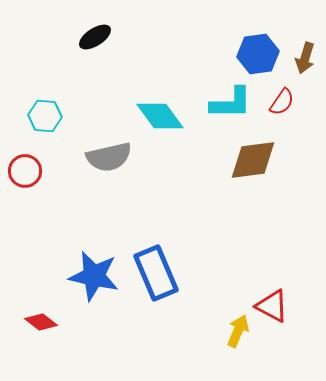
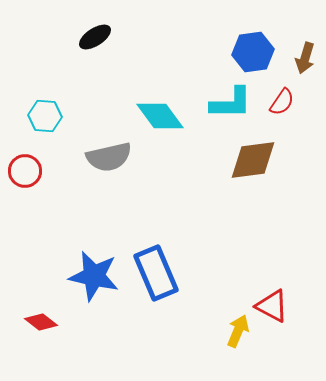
blue hexagon: moved 5 px left, 2 px up
